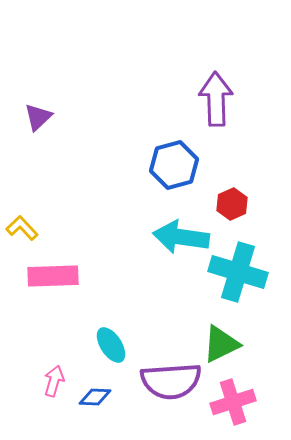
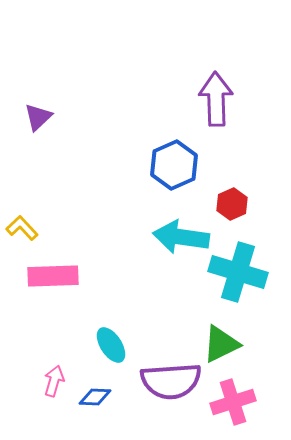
blue hexagon: rotated 9 degrees counterclockwise
